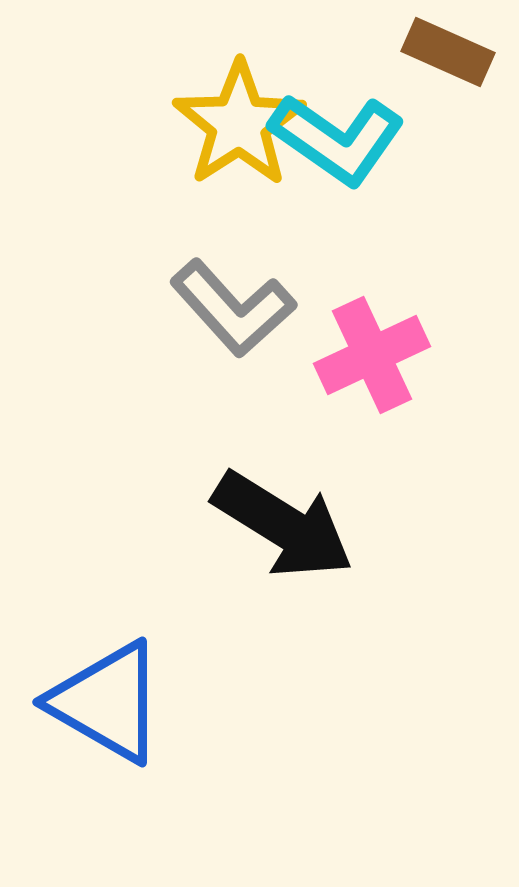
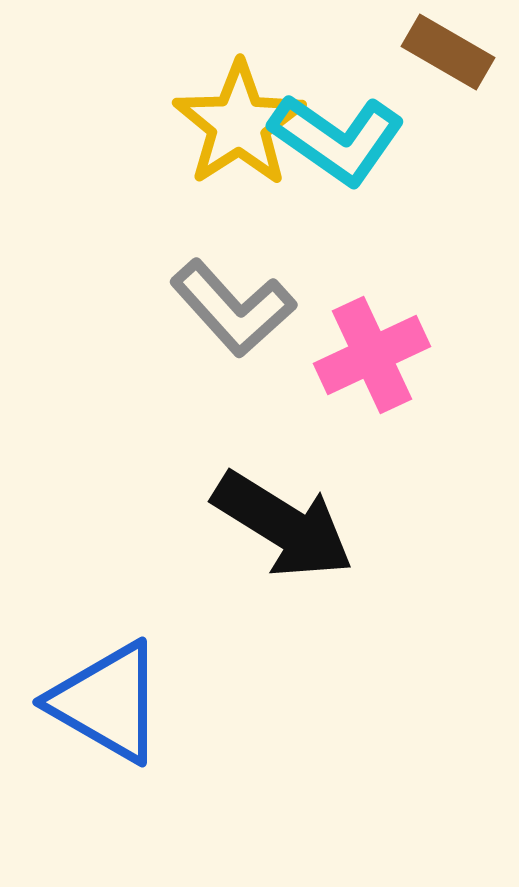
brown rectangle: rotated 6 degrees clockwise
